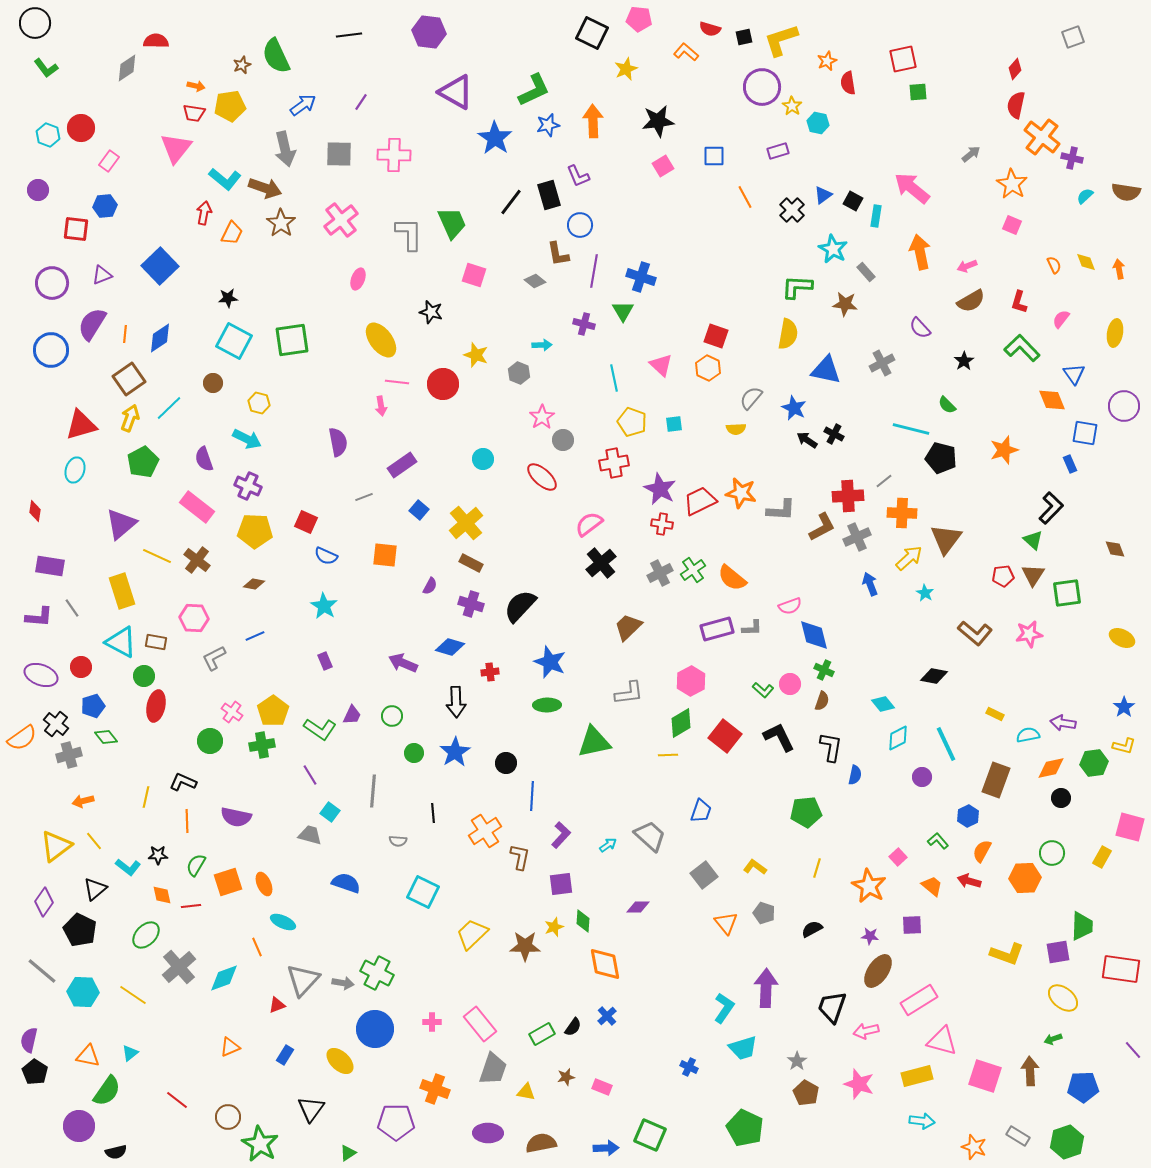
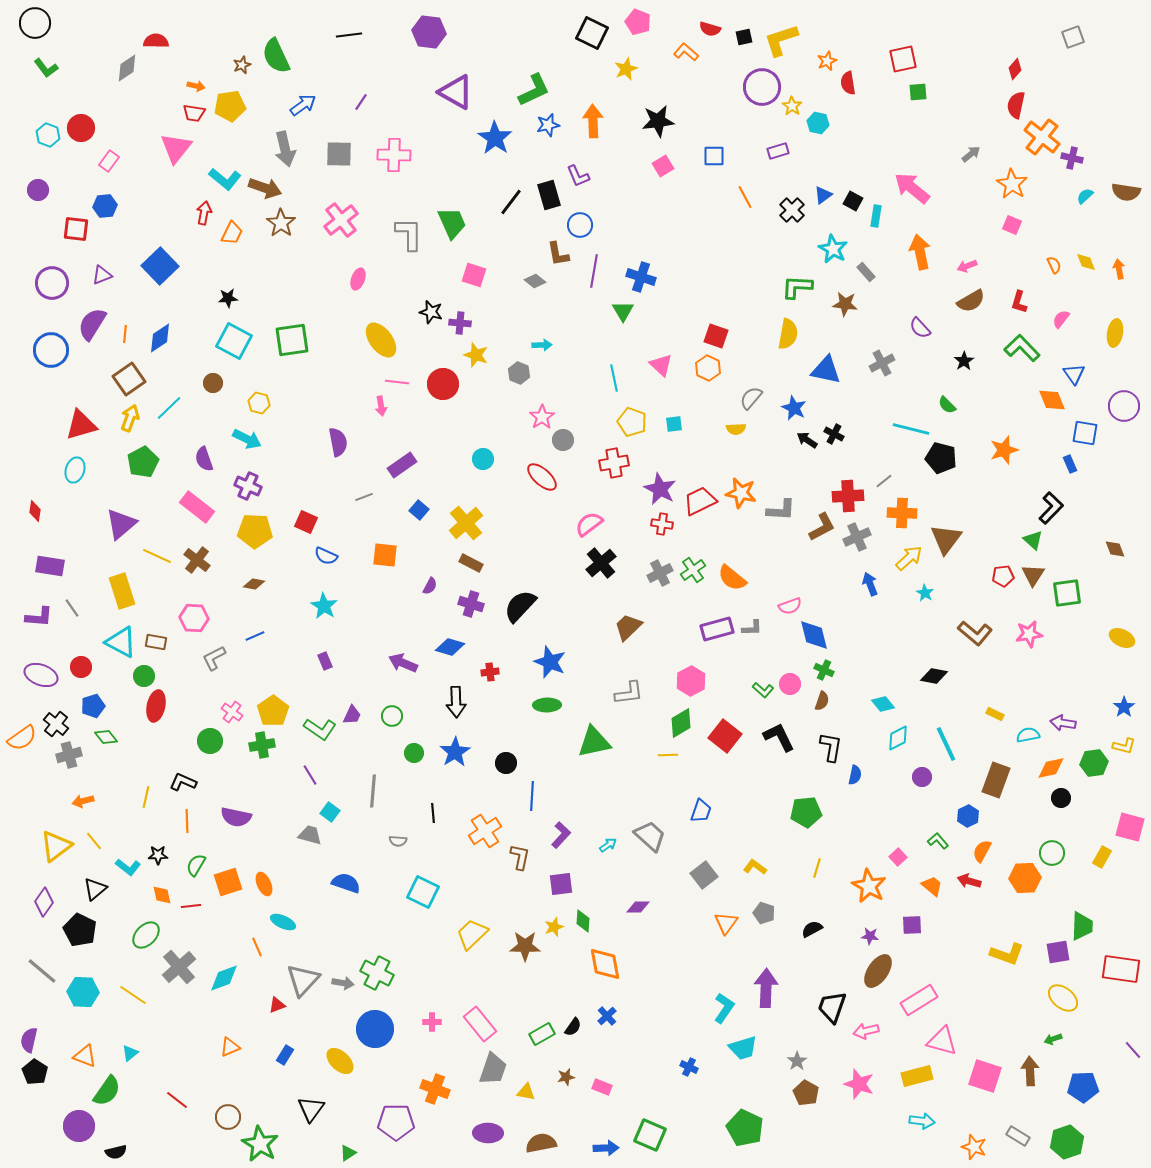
pink pentagon at (639, 19): moved 1 px left, 3 px down; rotated 15 degrees clockwise
purple cross at (584, 324): moved 124 px left, 1 px up; rotated 10 degrees counterclockwise
orange triangle at (726, 923): rotated 15 degrees clockwise
orange triangle at (88, 1056): moved 3 px left; rotated 10 degrees clockwise
